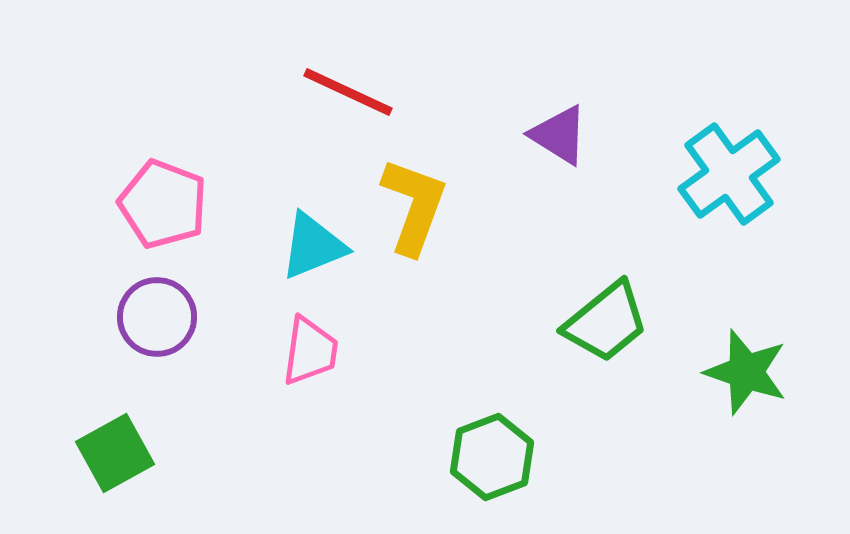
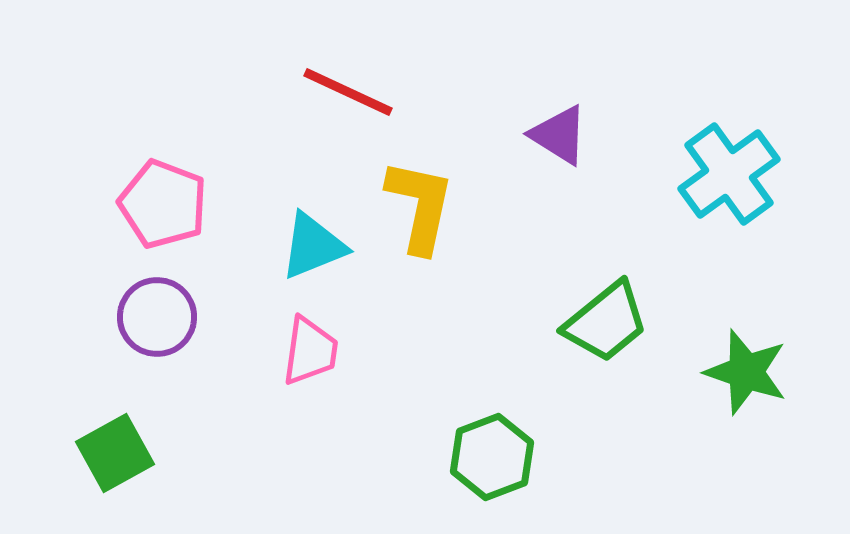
yellow L-shape: moved 6 px right; rotated 8 degrees counterclockwise
